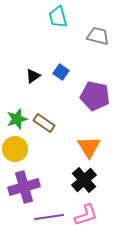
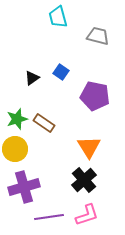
black triangle: moved 1 px left, 2 px down
pink L-shape: moved 1 px right
